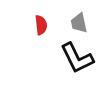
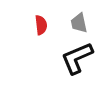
black L-shape: rotated 93 degrees clockwise
